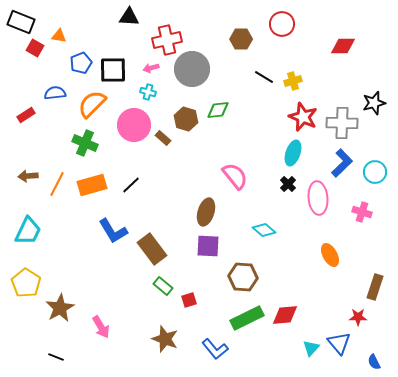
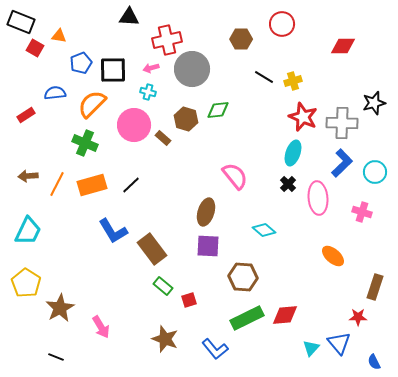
orange ellipse at (330, 255): moved 3 px right, 1 px down; rotated 20 degrees counterclockwise
